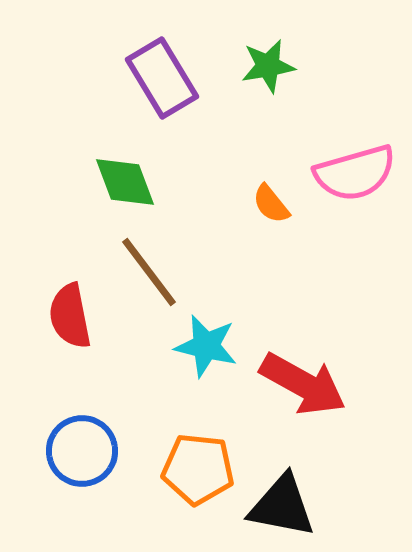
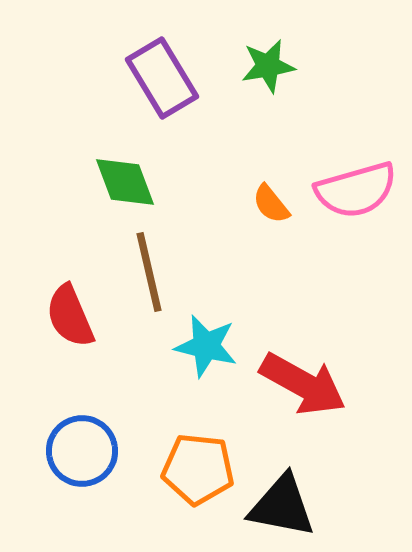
pink semicircle: moved 1 px right, 17 px down
brown line: rotated 24 degrees clockwise
red semicircle: rotated 12 degrees counterclockwise
